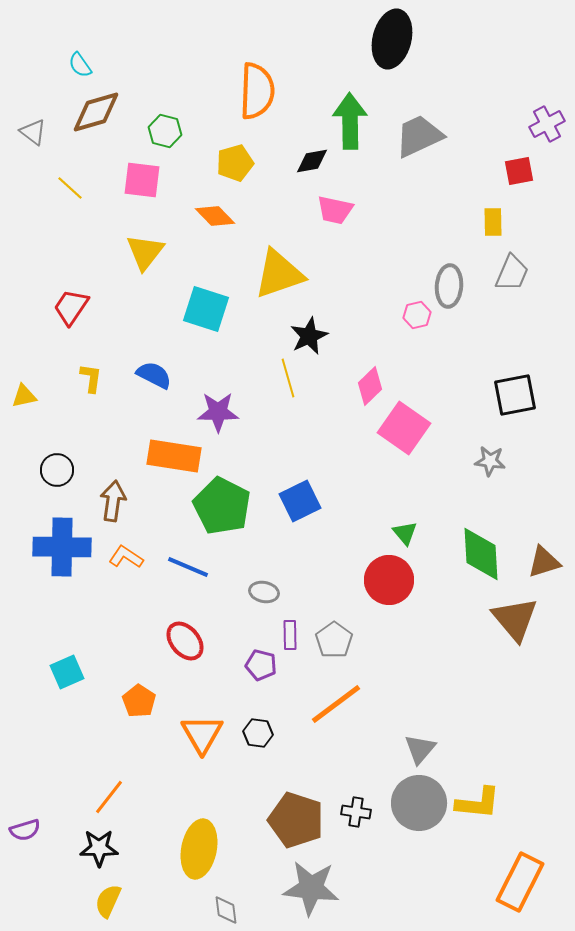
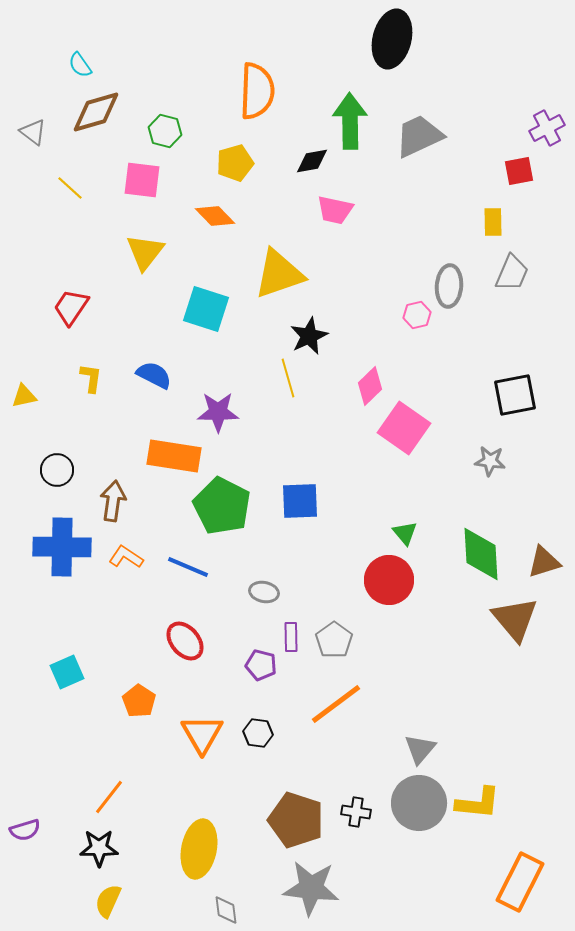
purple cross at (547, 124): moved 4 px down
blue square at (300, 501): rotated 24 degrees clockwise
purple rectangle at (290, 635): moved 1 px right, 2 px down
